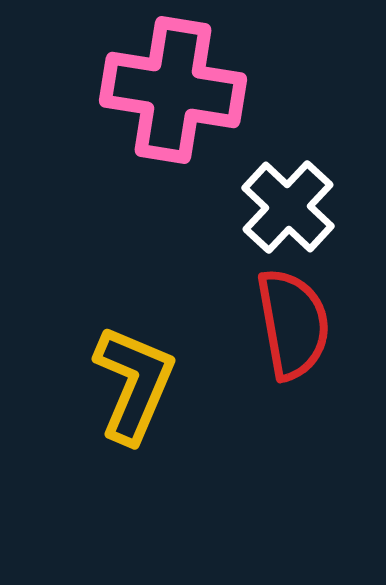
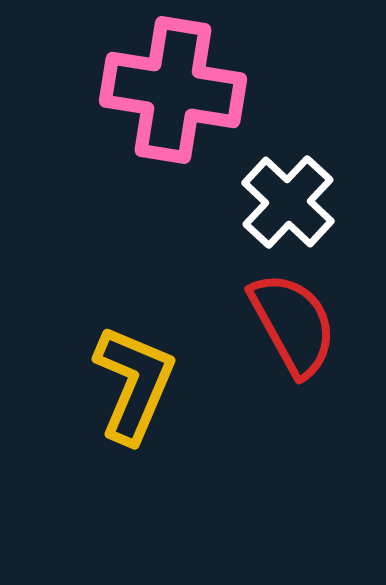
white cross: moved 5 px up
red semicircle: rotated 19 degrees counterclockwise
